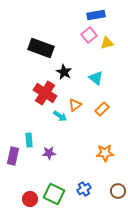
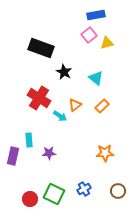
red cross: moved 6 px left, 5 px down
orange rectangle: moved 3 px up
